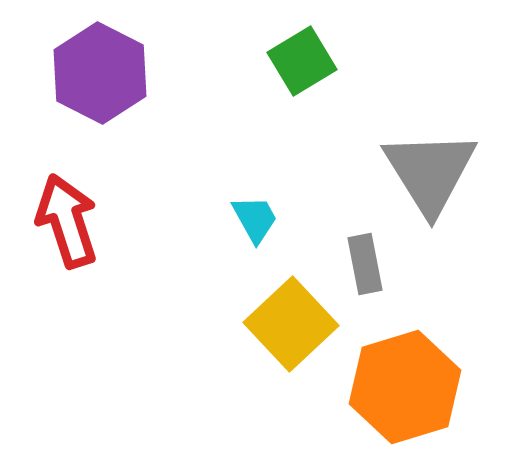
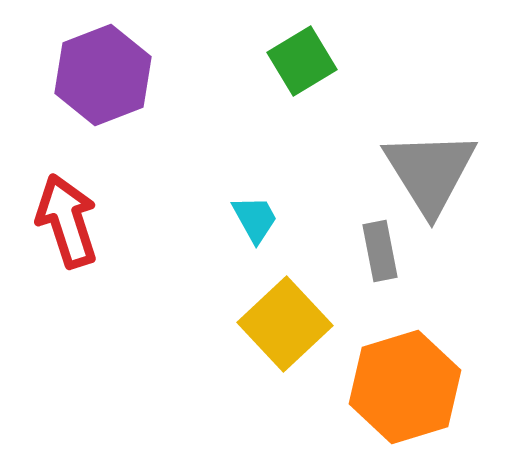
purple hexagon: moved 3 px right, 2 px down; rotated 12 degrees clockwise
gray rectangle: moved 15 px right, 13 px up
yellow square: moved 6 px left
